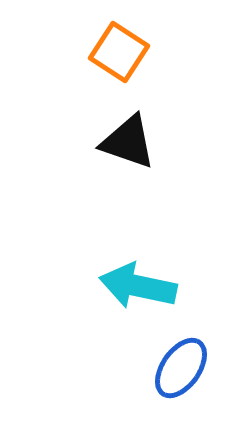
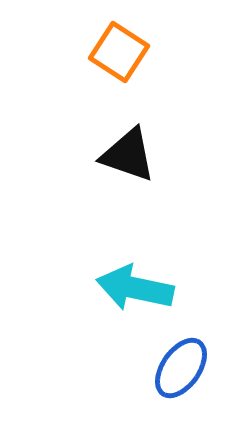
black triangle: moved 13 px down
cyan arrow: moved 3 px left, 2 px down
